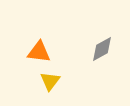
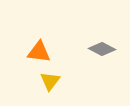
gray diamond: rotated 56 degrees clockwise
